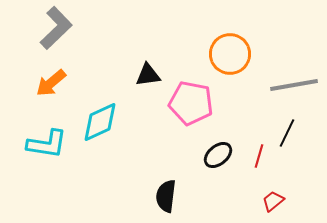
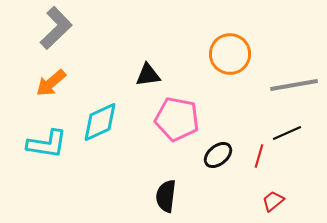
pink pentagon: moved 14 px left, 16 px down
black line: rotated 40 degrees clockwise
